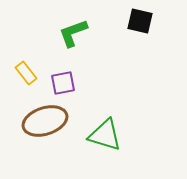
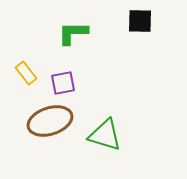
black square: rotated 12 degrees counterclockwise
green L-shape: rotated 20 degrees clockwise
brown ellipse: moved 5 px right
